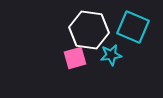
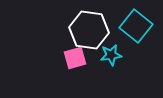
cyan square: moved 3 px right, 1 px up; rotated 16 degrees clockwise
